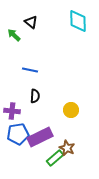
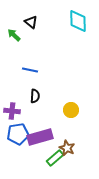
purple rectangle: rotated 10 degrees clockwise
